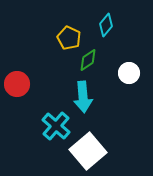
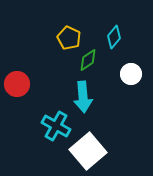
cyan diamond: moved 8 px right, 12 px down
white circle: moved 2 px right, 1 px down
cyan cross: rotated 12 degrees counterclockwise
